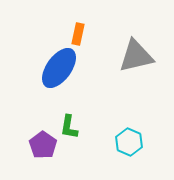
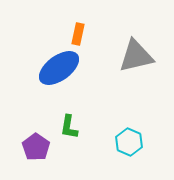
blue ellipse: rotated 18 degrees clockwise
purple pentagon: moved 7 px left, 2 px down
